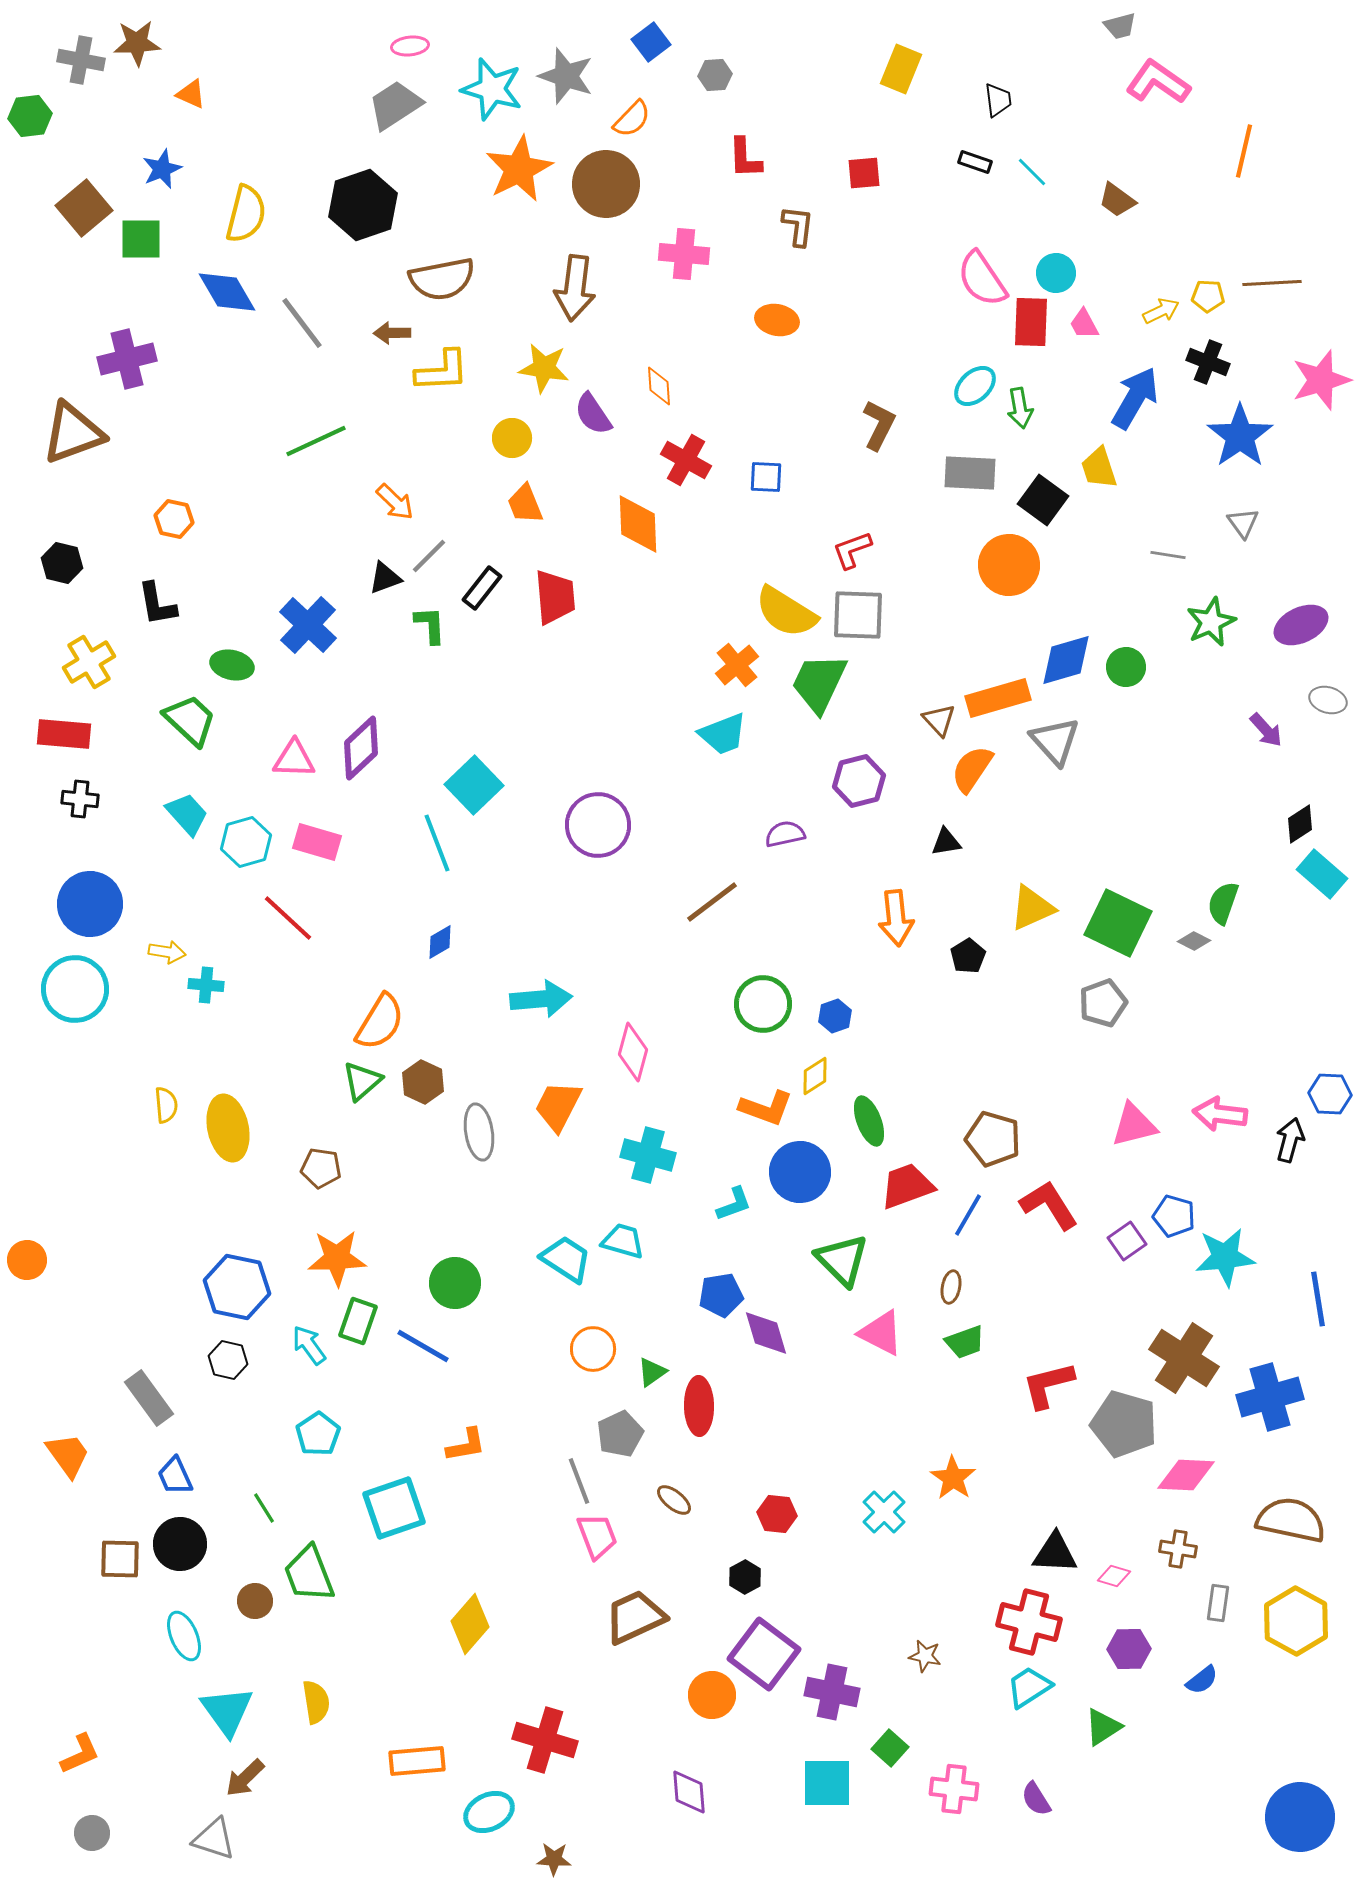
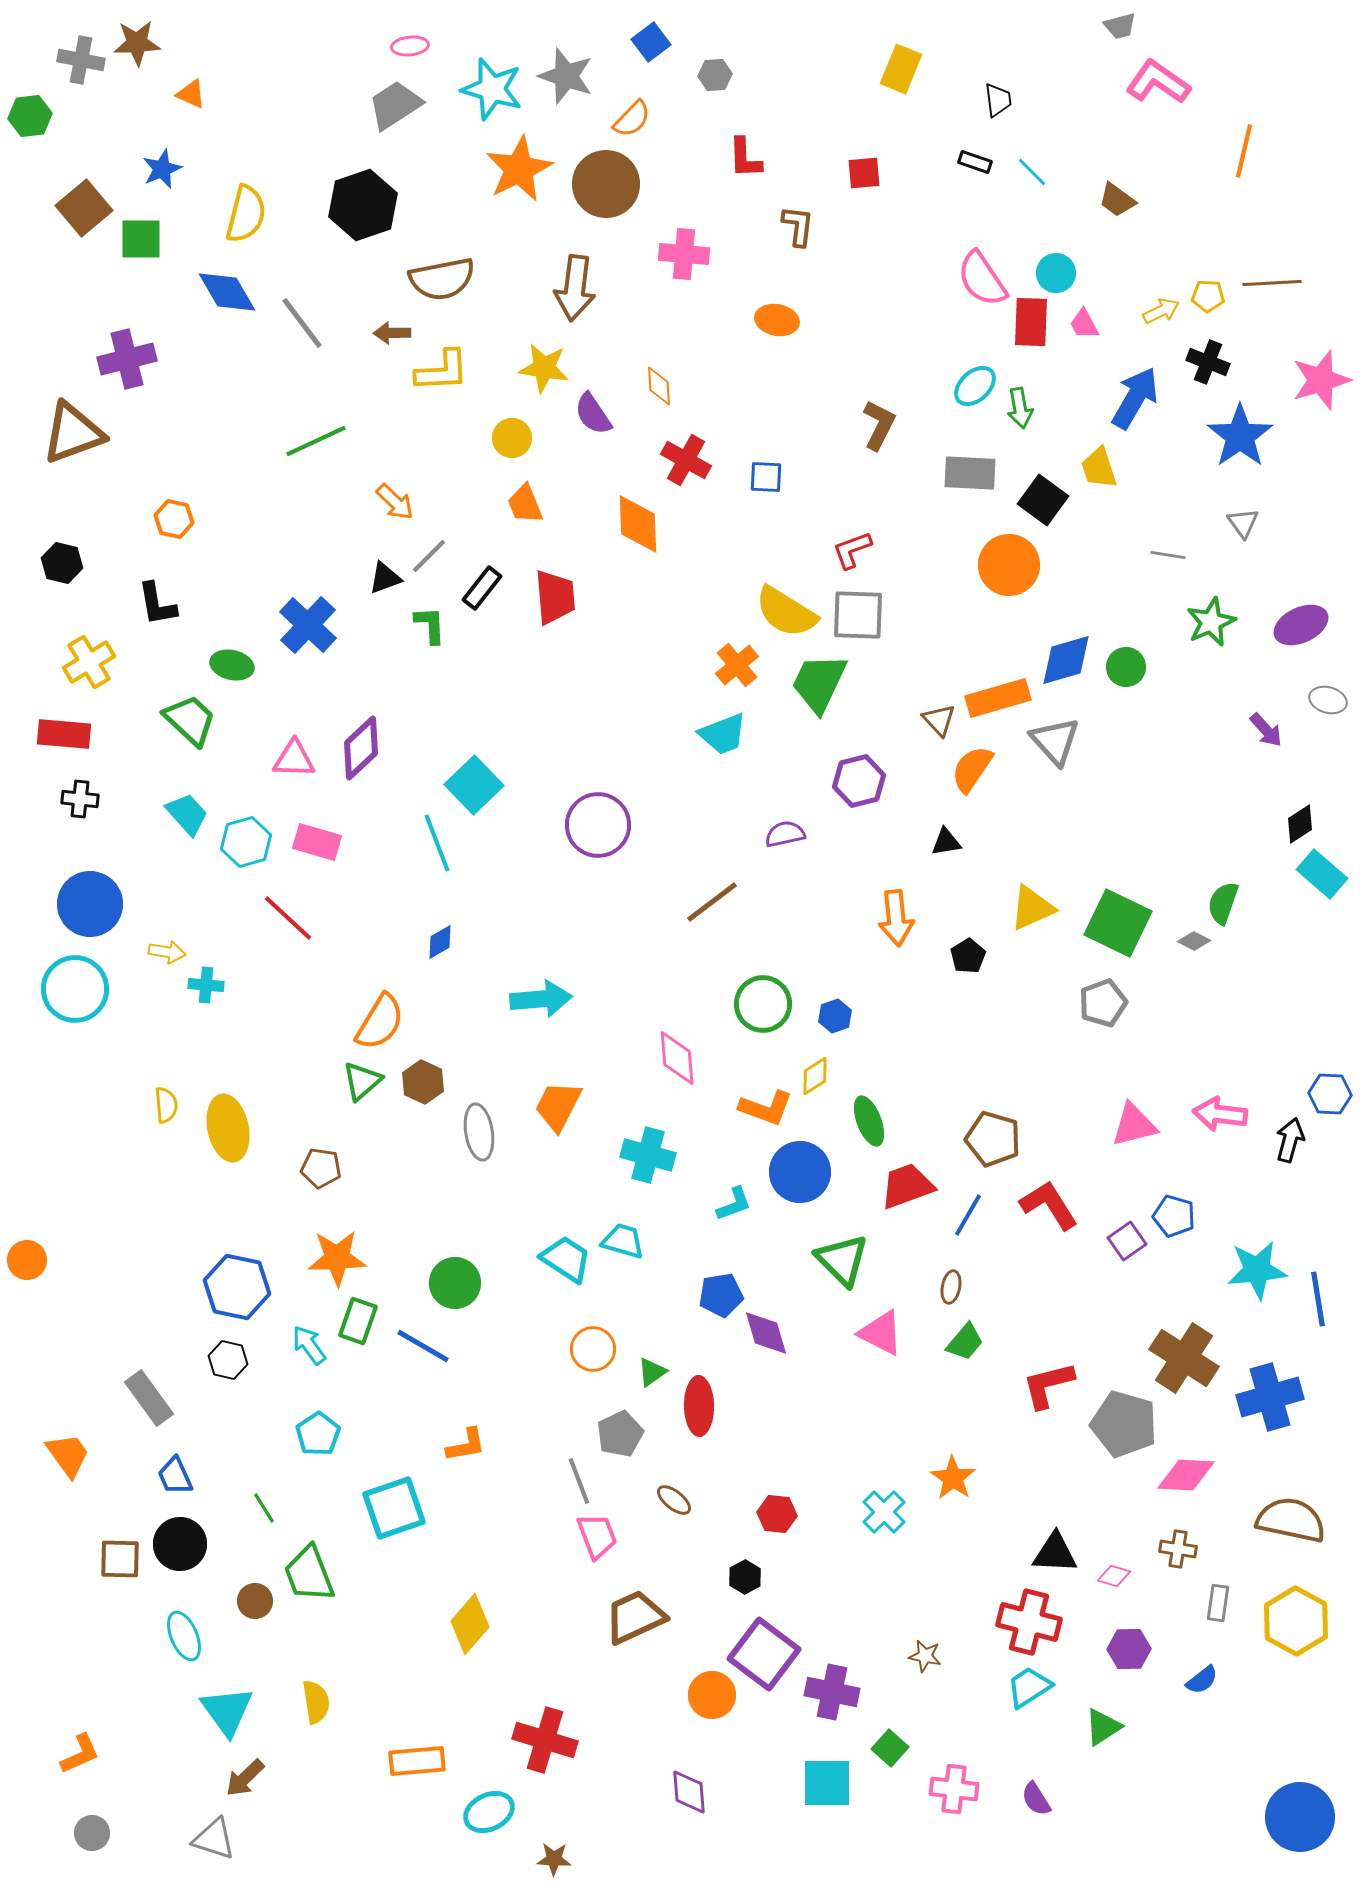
pink diamond at (633, 1052): moved 44 px right, 6 px down; rotated 20 degrees counterclockwise
cyan star at (1225, 1257): moved 32 px right, 13 px down
green trapezoid at (965, 1342): rotated 30 degrees counterclockwise
